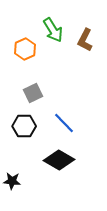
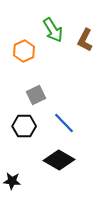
orange hexagon: moved 1 px left, 2 px down
gray square: moved 3 px right, 2 px down
